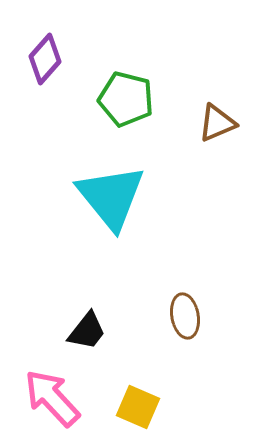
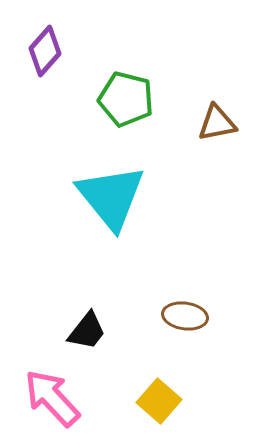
purple diamond: moved 8 px up
brown triangle: rotated 12 degrees clockwise
brown ellipse: rotated 72 degrees counterclockwise
yellow square: moved 21 px right, 6 px up; rotated 18 degrees clockwise
